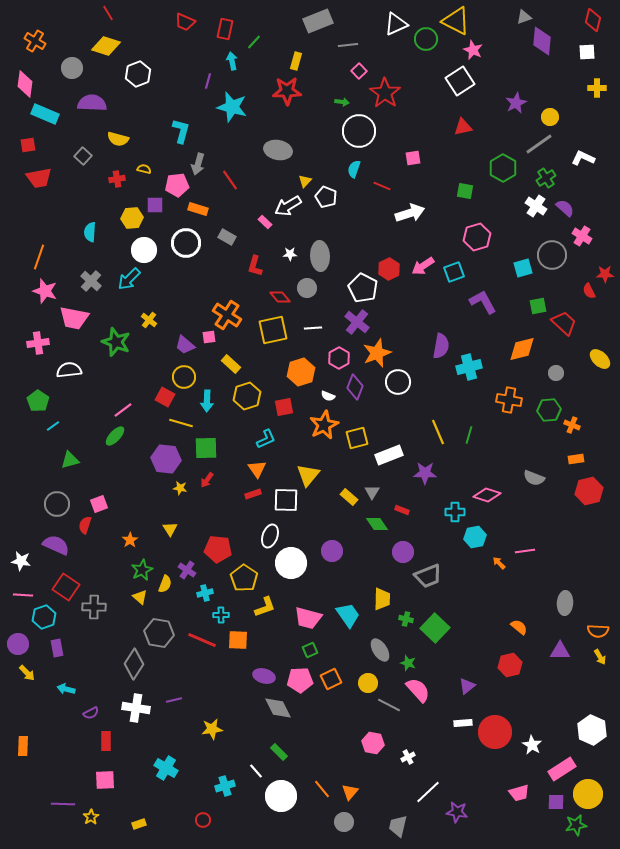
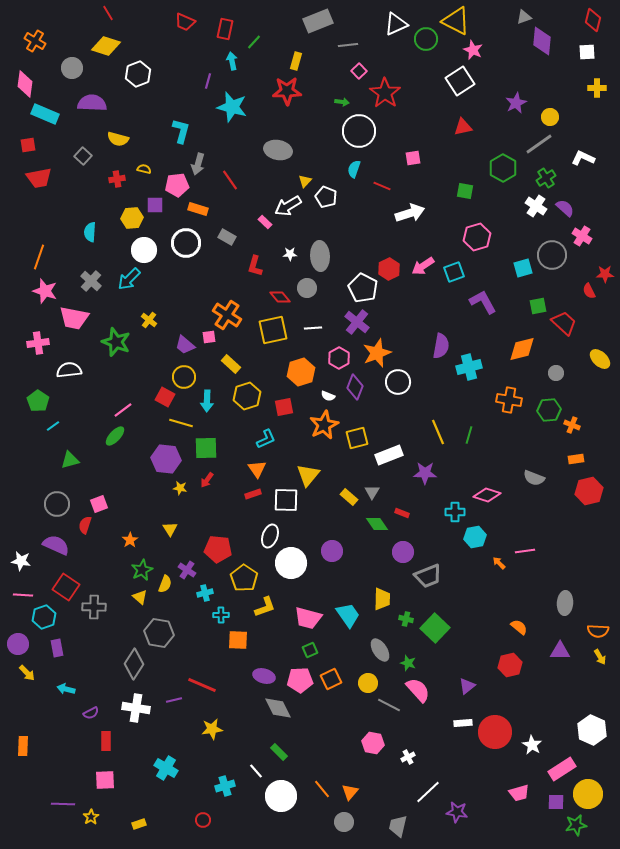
red rectangle at (402, 510): moved 3 px down
red line at (202, 640): moved 45 px down
